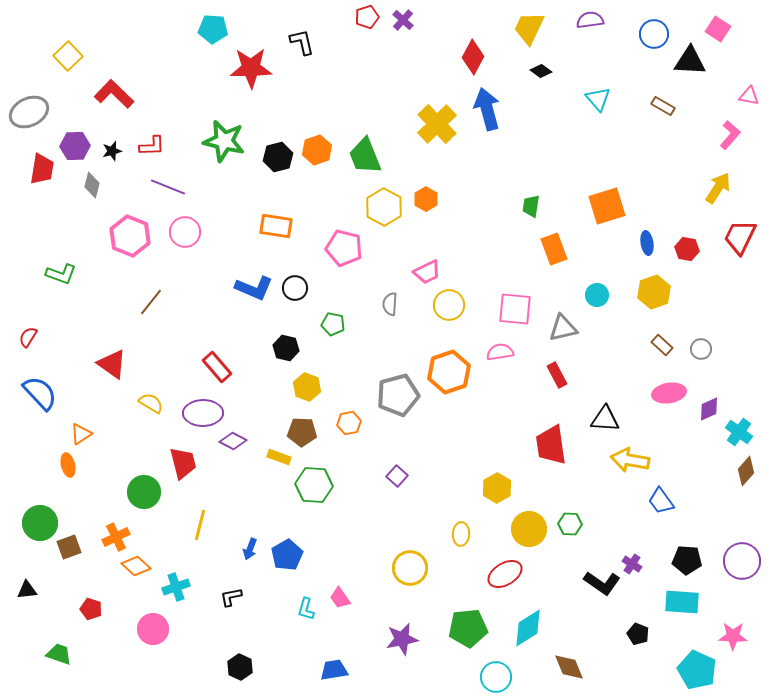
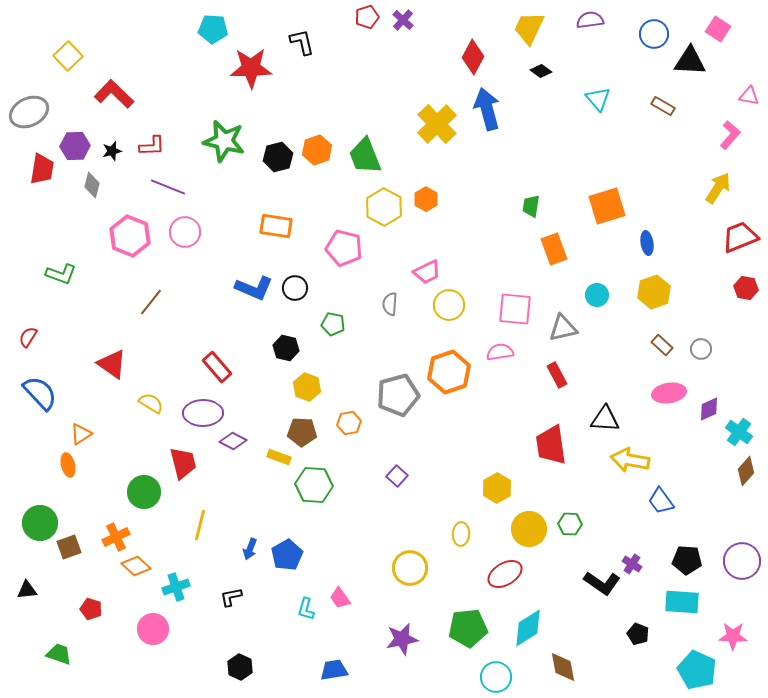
red trapezoid at (740, 237): rotated 42 degrees clockwise
red hexagon at (687, 249): moved 59 px right, 39 px down
brown diamond at (569, 667): moved 6 px left; rotated 12 degrees clockwise
